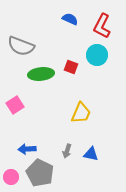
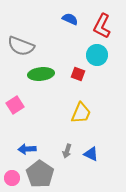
red square: moved 7 px right, 7 px down
blue triangle: rotated 14 degrees clockwise
gray pentagon: moved 1 px down; rotated 8 degrees clockwise
pink circle: moved 1 px right, 1 px down
